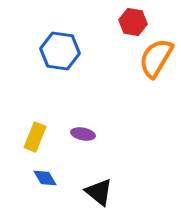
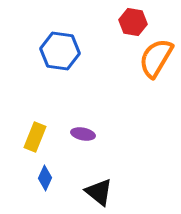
blue diamond: rotated 55 degrees clockwise
